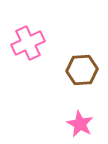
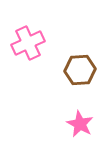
brown hexagon: moved 2 px left
